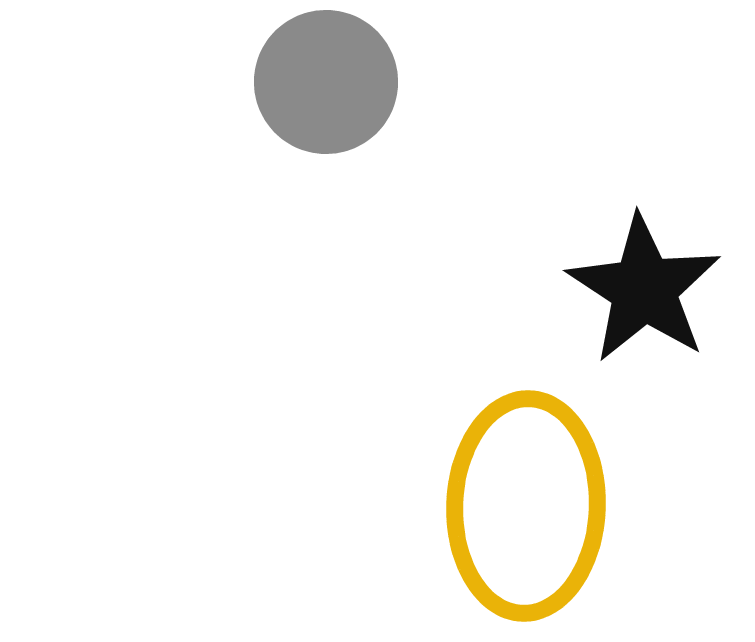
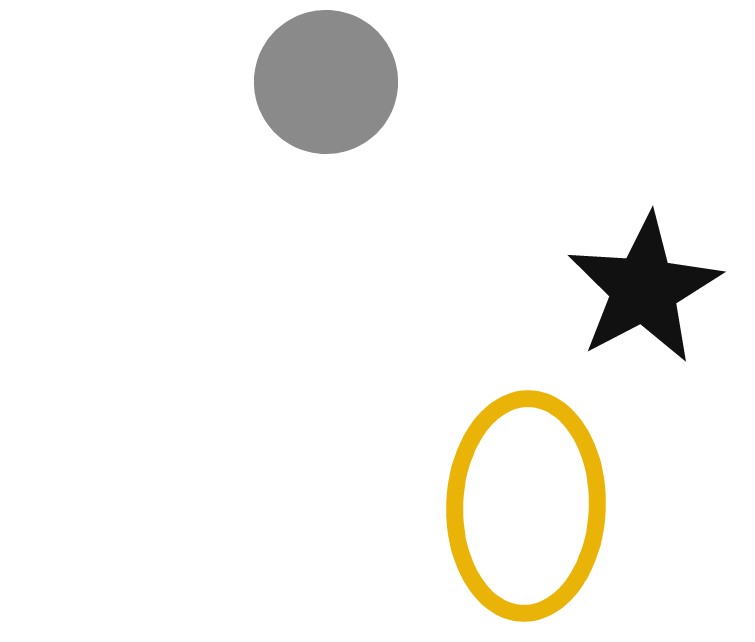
black star: rotated 11 degrees clockwise
